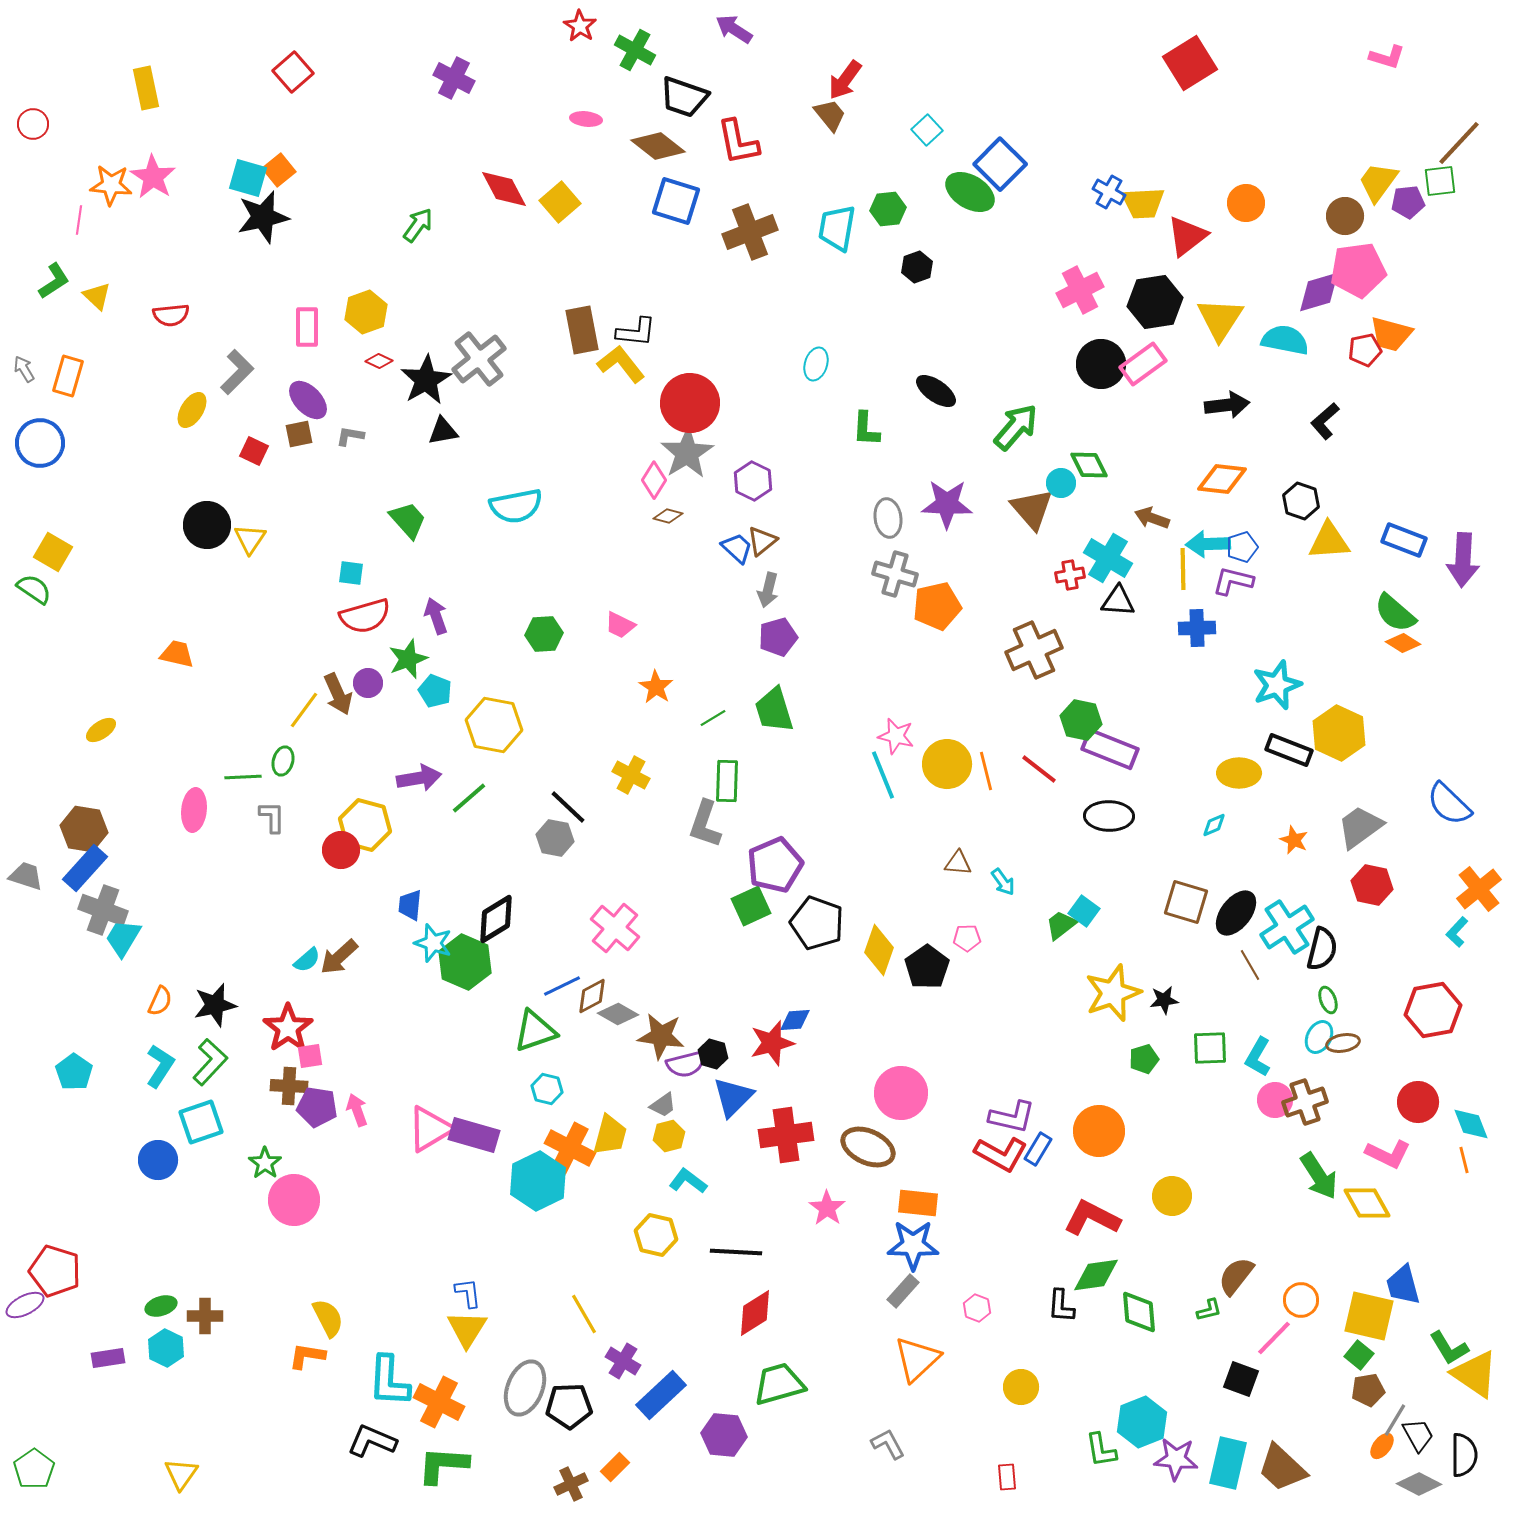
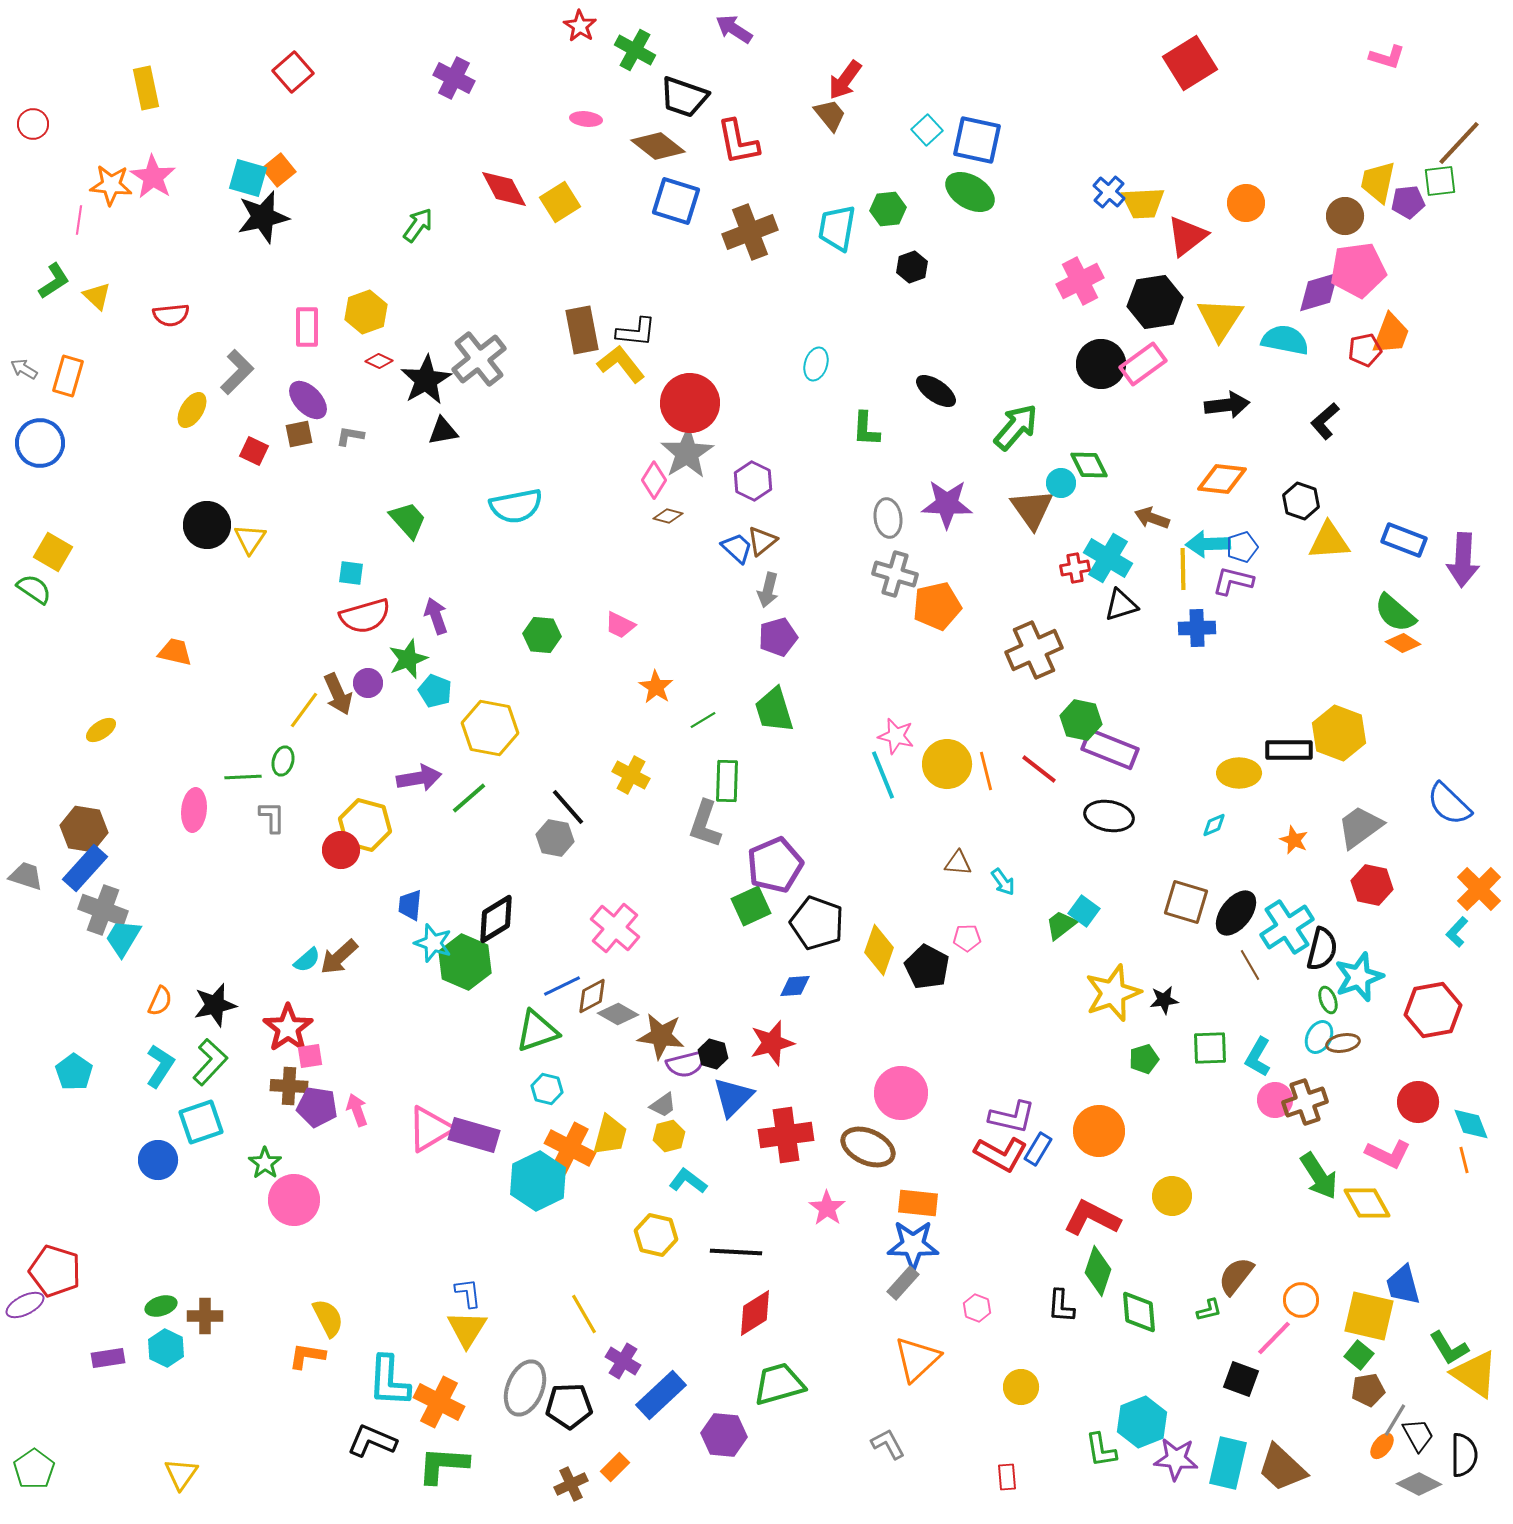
blue square at (1000, 164): moved 23 px left, 24 px up; rotated 33 degrees counterclockwise
yellow trapezoid at (1378, 182): rotated 24 degrees counterclockwise
blue cross at (1109, 192): rotated 12 degrees clockwise
yellow square at (560, 202): rotated 9 degrees clockwise
black hexagon at (917, 267): moved 5 px left
pink cross at (1080, 290): moved 9 px up
orange trapezoid at (1391, 334): rotated 84 degrees counterclockwise
gray arrow at (24, 369): rotated 28 degrees counterclockwise
brown triangle at (1032, 509): rotated 6 degrees clockwise
red cross at (1070, 575): moved 5 px right, 7 px up
black triangle at (1118, 601): moved 3 px right, 4 px down; rotated 21 degrees counterclockwise
green hexagon at (544, 634): moved 2 px left, 1 px down; rotated 9 degrees clockwise
orange trapezoid at (177, 654): moved 2 px left, 2 px up
cyan star at (1277, 685): moved 82 px right, 292 px down
green line at (713, 718): moved 10 px left, 2 px down
yellow hexagon at (494, 725): moved 4 px left, 3 px down
yellow hexagon at (1339, 733): rotated 4 degrees counterclockwise
black rectangle at (1289, 750): rotated 21 degrees counterclockwise
black line at (568, 807): rotated 6 degrees clockwise
black ellipse at (1109, 816): rotated 9 degrees clockwise
orange cross at (1479, 889): rotated 6 degrees counterclockwise
black pentagon at (927, 967): rotated 9 degrees counterclockwise
blue diamond at (795, 1020): moved 34 px up
green triangle at (535, 1031): moved 2 px right
green diamond at (1096, 1275): moved 2 px right, 4 px up; rotated 63 degrees counterclockwise
gray rectangle at (903, 1291): moved 8 px up
